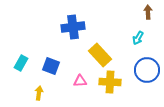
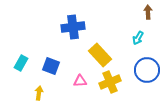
yellow cross: rotated 25 degrees counterclockwise
